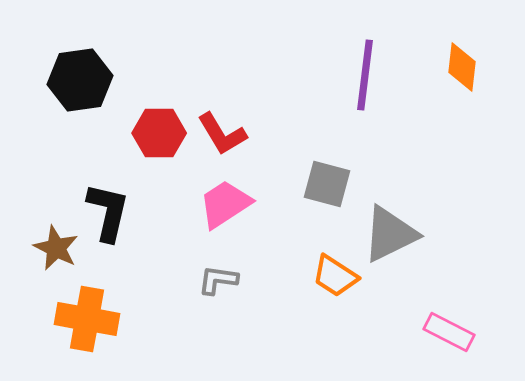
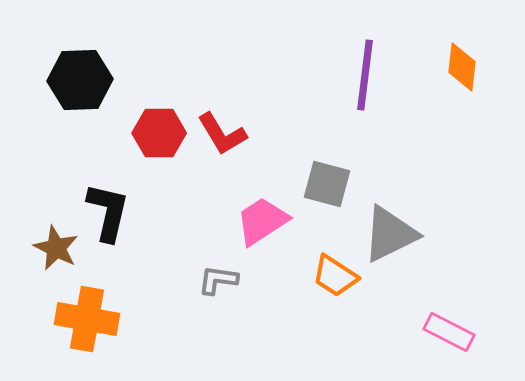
black hexagon: rotated 6 degrees clockwise
pink trapezoid: moved 37 px right, 17 px down
